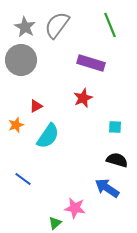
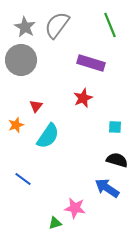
red triangle: rotated 24 degrees counterclockwise
green triangle: rotated 24 degrees clockwise
